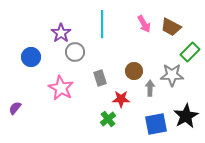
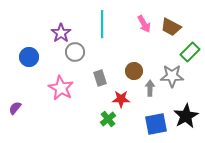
blue circle: moved 2 px left
gray star: moved 1 px down
